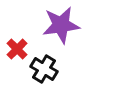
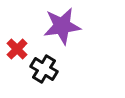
purple star: moved 1 px right, 1 px down
